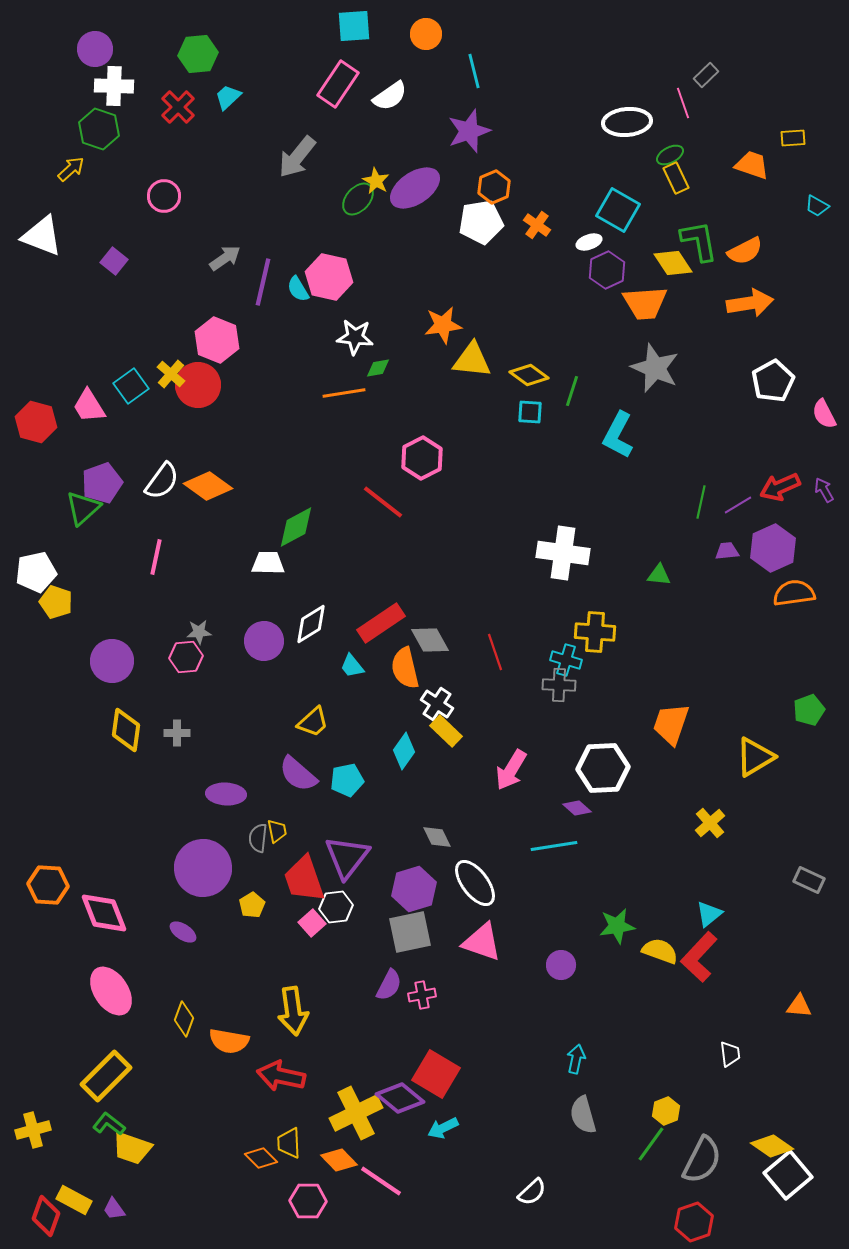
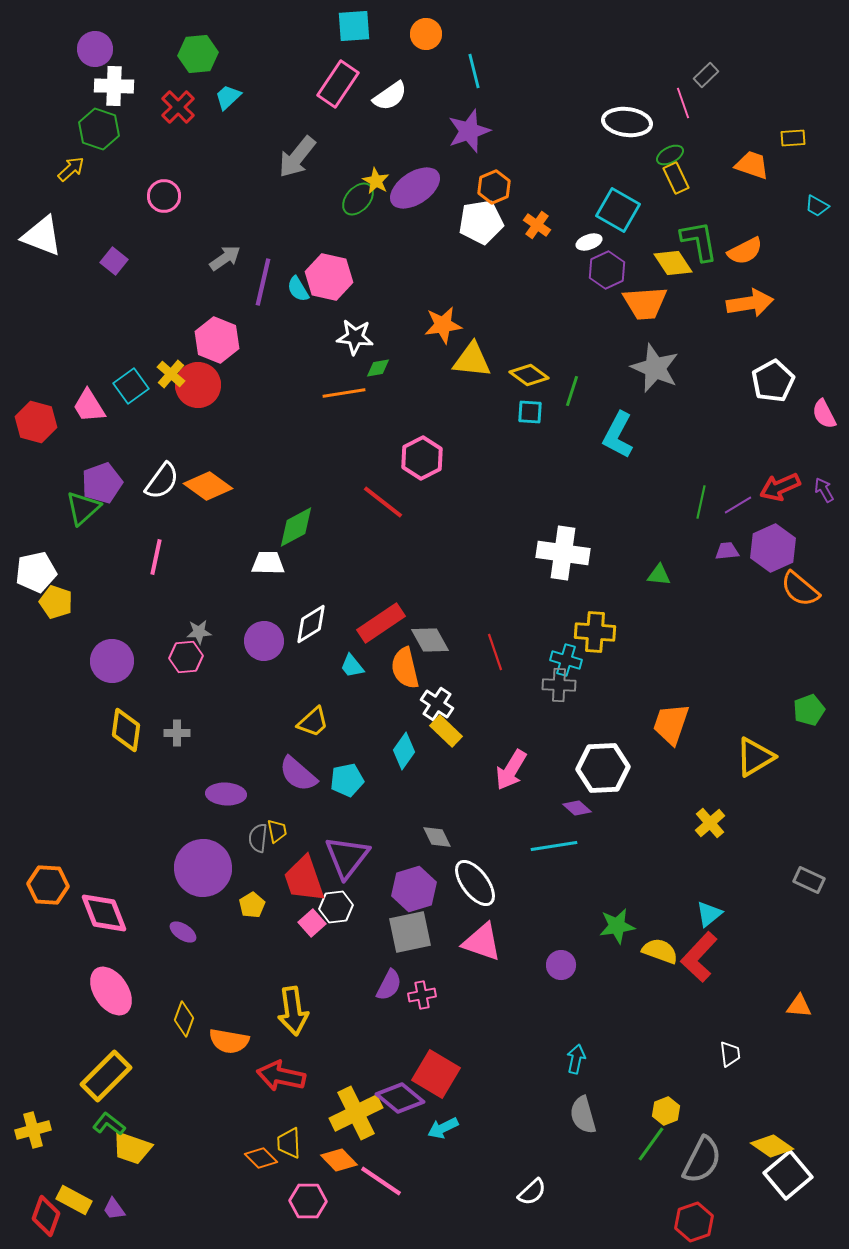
white ellipse at (627, 122): rotated 12 degrees clockwise
orange semicircle at (794, 593): moved 6 px right, 4 px up; rotated 132 degrees counterclockwise
